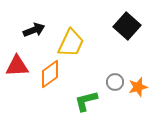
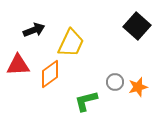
black square: moved 10 px right
red triangle: moved 1 px right, 1 px up
